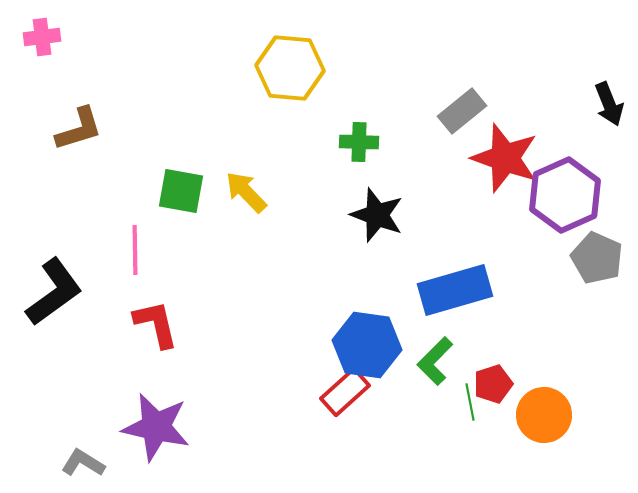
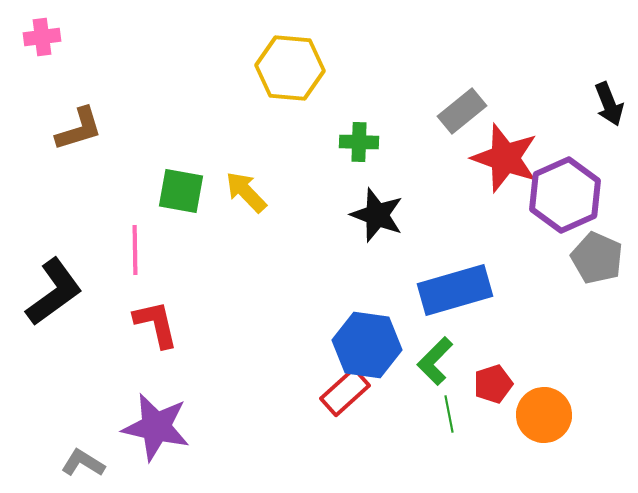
green line: moved 21 px left, 12 px down
